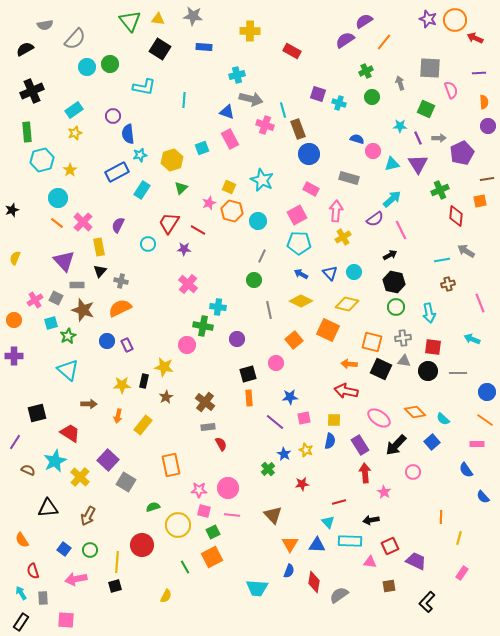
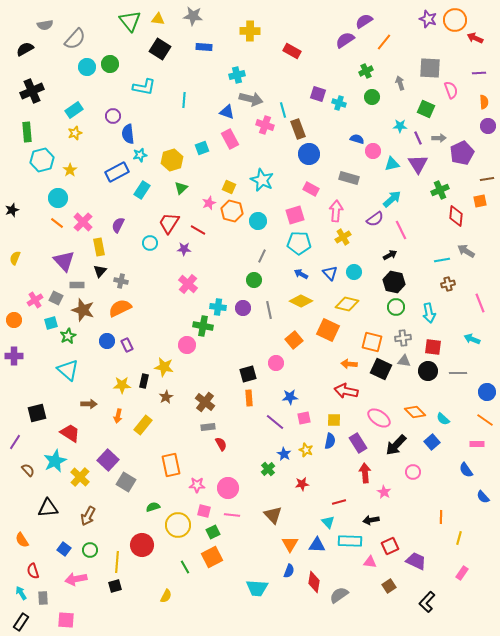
pink square at (297, 215): moved 2 px left; rotated 12 degrees clockwise
cyan circle at (148, 244): moved 2 px right, 1 px up
purple circle at (237, 339): moved 6 px right, 31 px up
purple rectangle at (360, 445): moved 2 px left, 2 px up
brown semicircle at (28, 470): rotated 24 degrees clockwise
pink star at (199, 490): moved 2 px left, 5 px up
brown square at (389, 586): rotated 24 degrees counterclockwise
